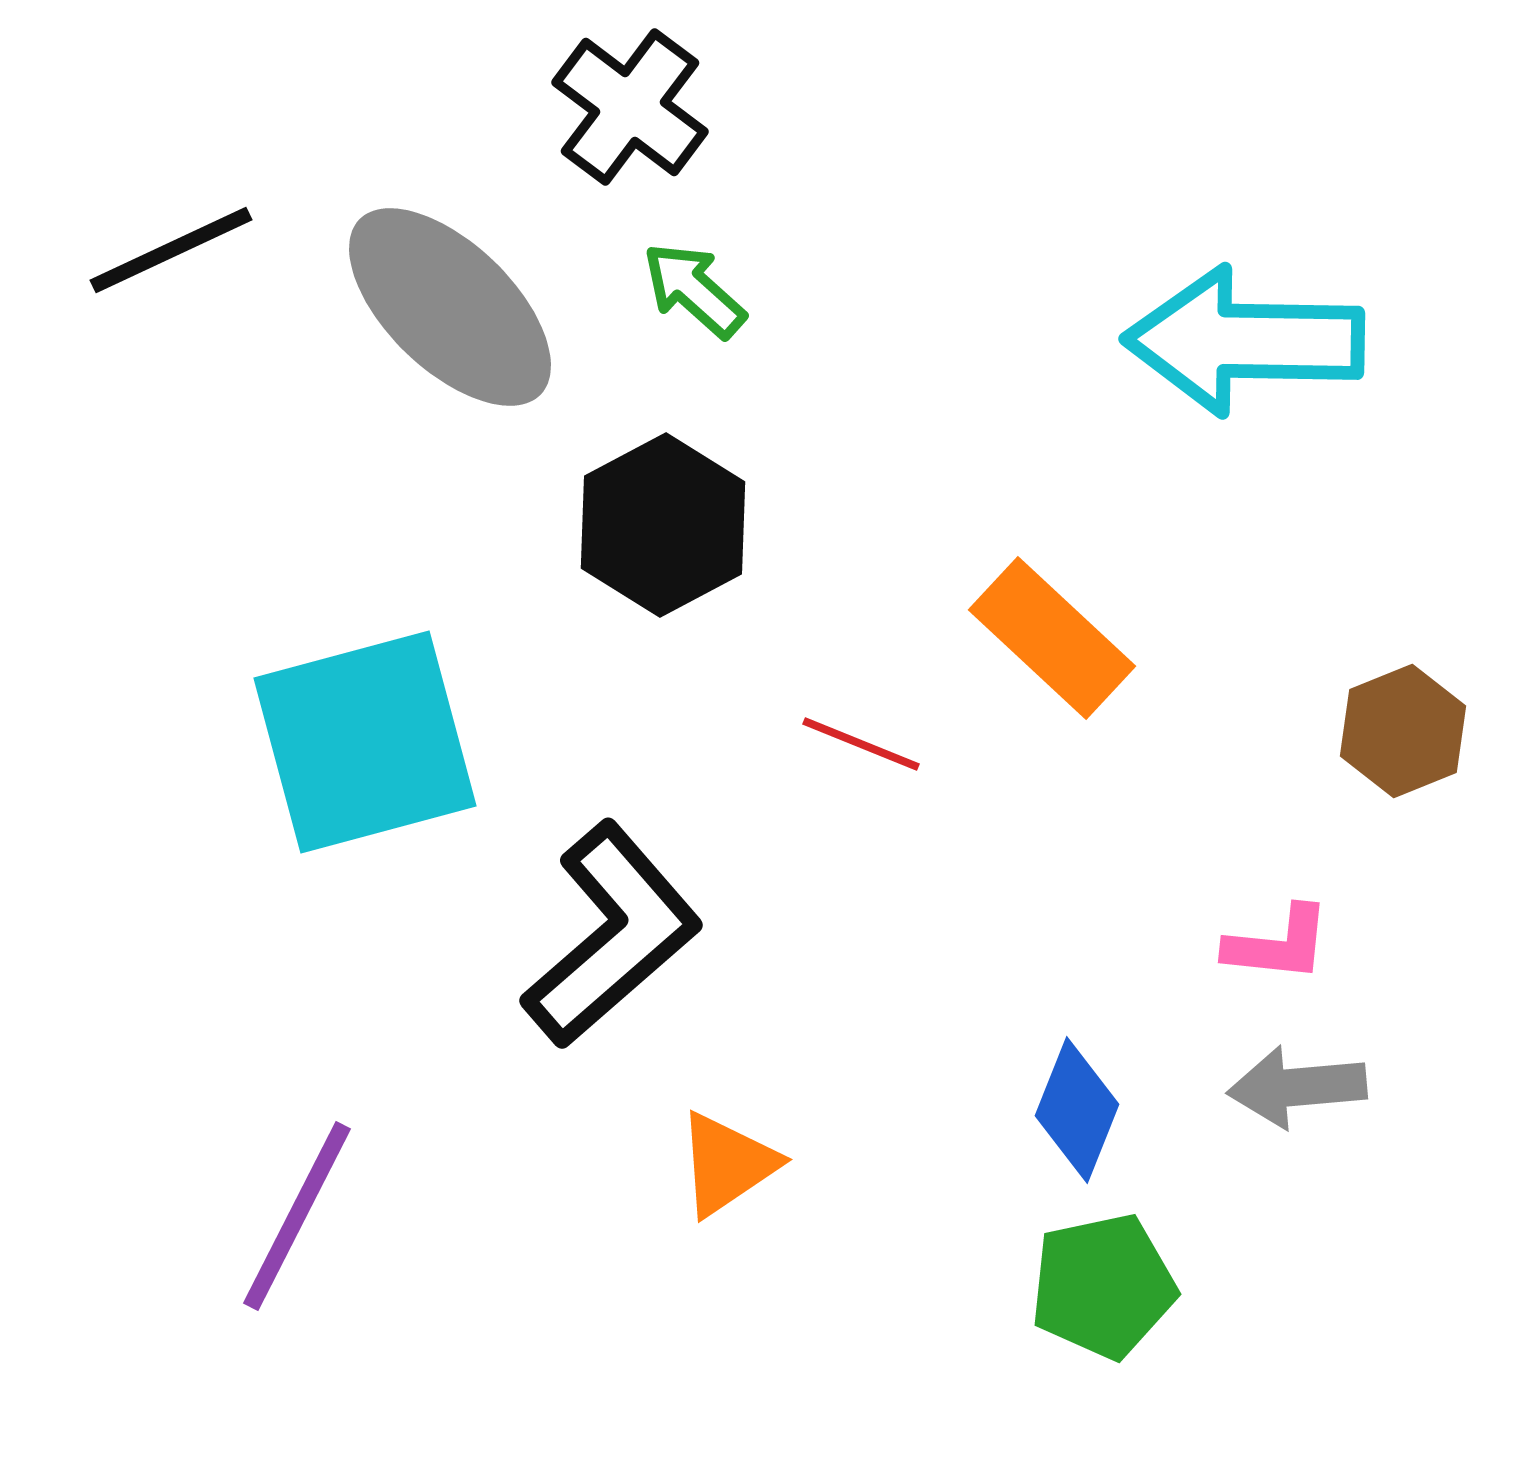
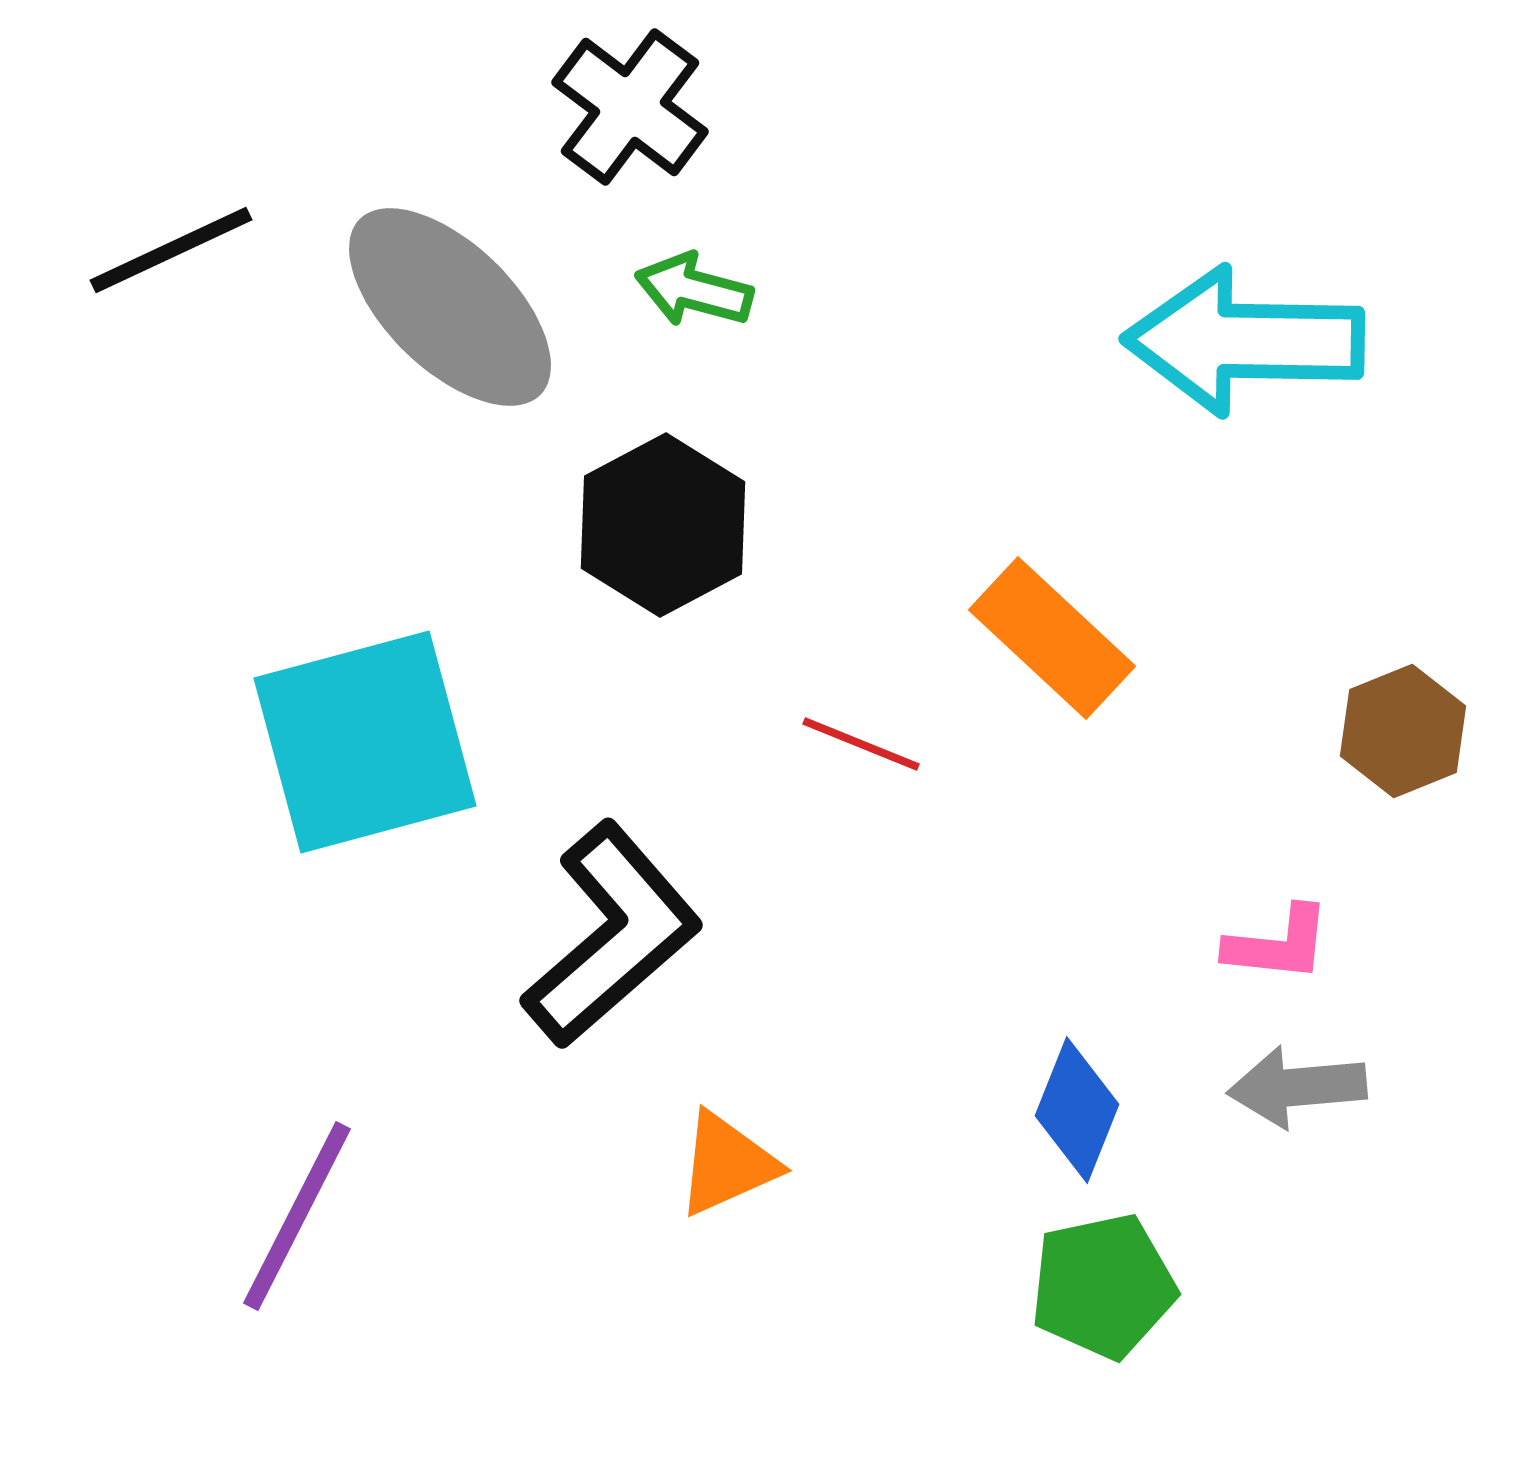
green arrow: rotated 27 degrees counterclockwise
orange triangle: rotated 10 degrees clockwise
